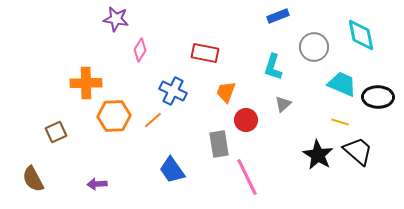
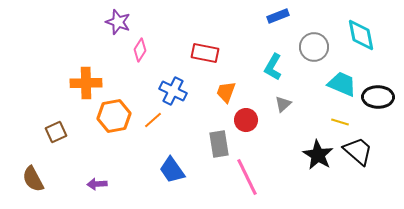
purple star: moved 2 px right, 3 px down; rotated 10 degrees clockwise
cyan L-shape: rotated 12 degrees clockwise
orange hexagon: rotated 8 degrees counterclockwise
